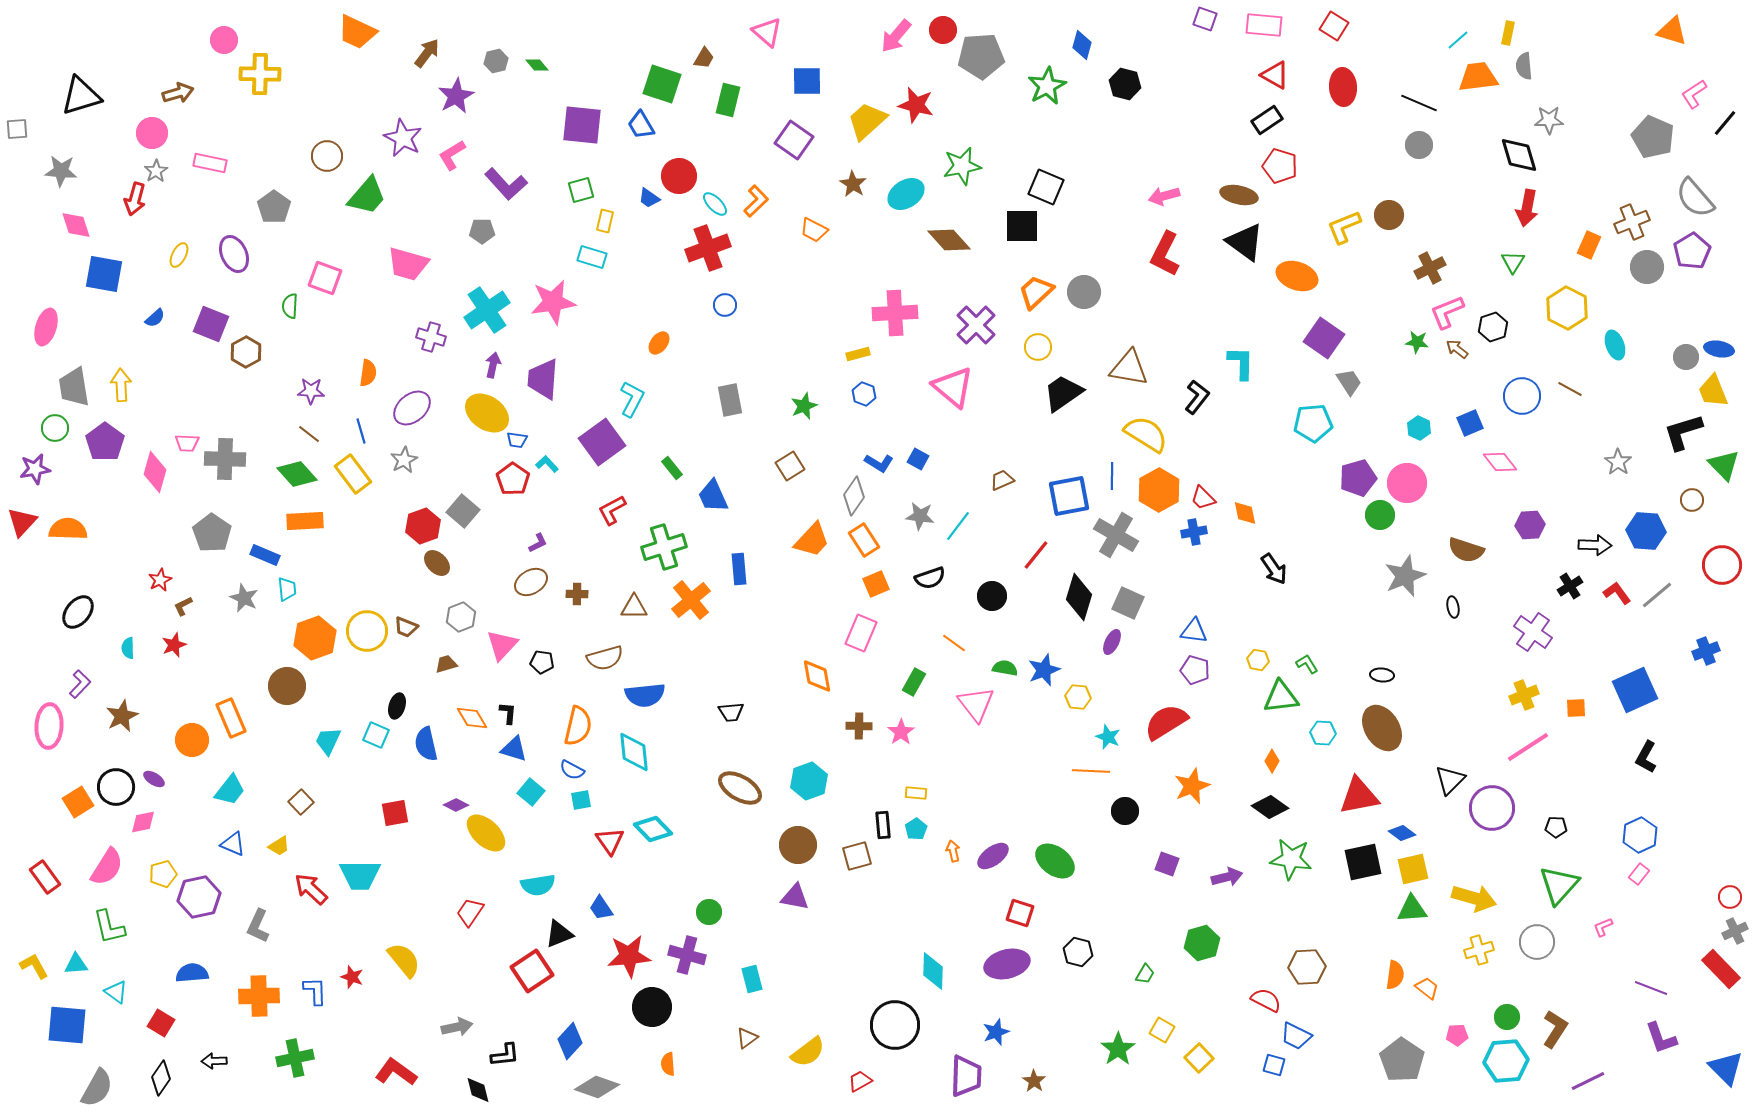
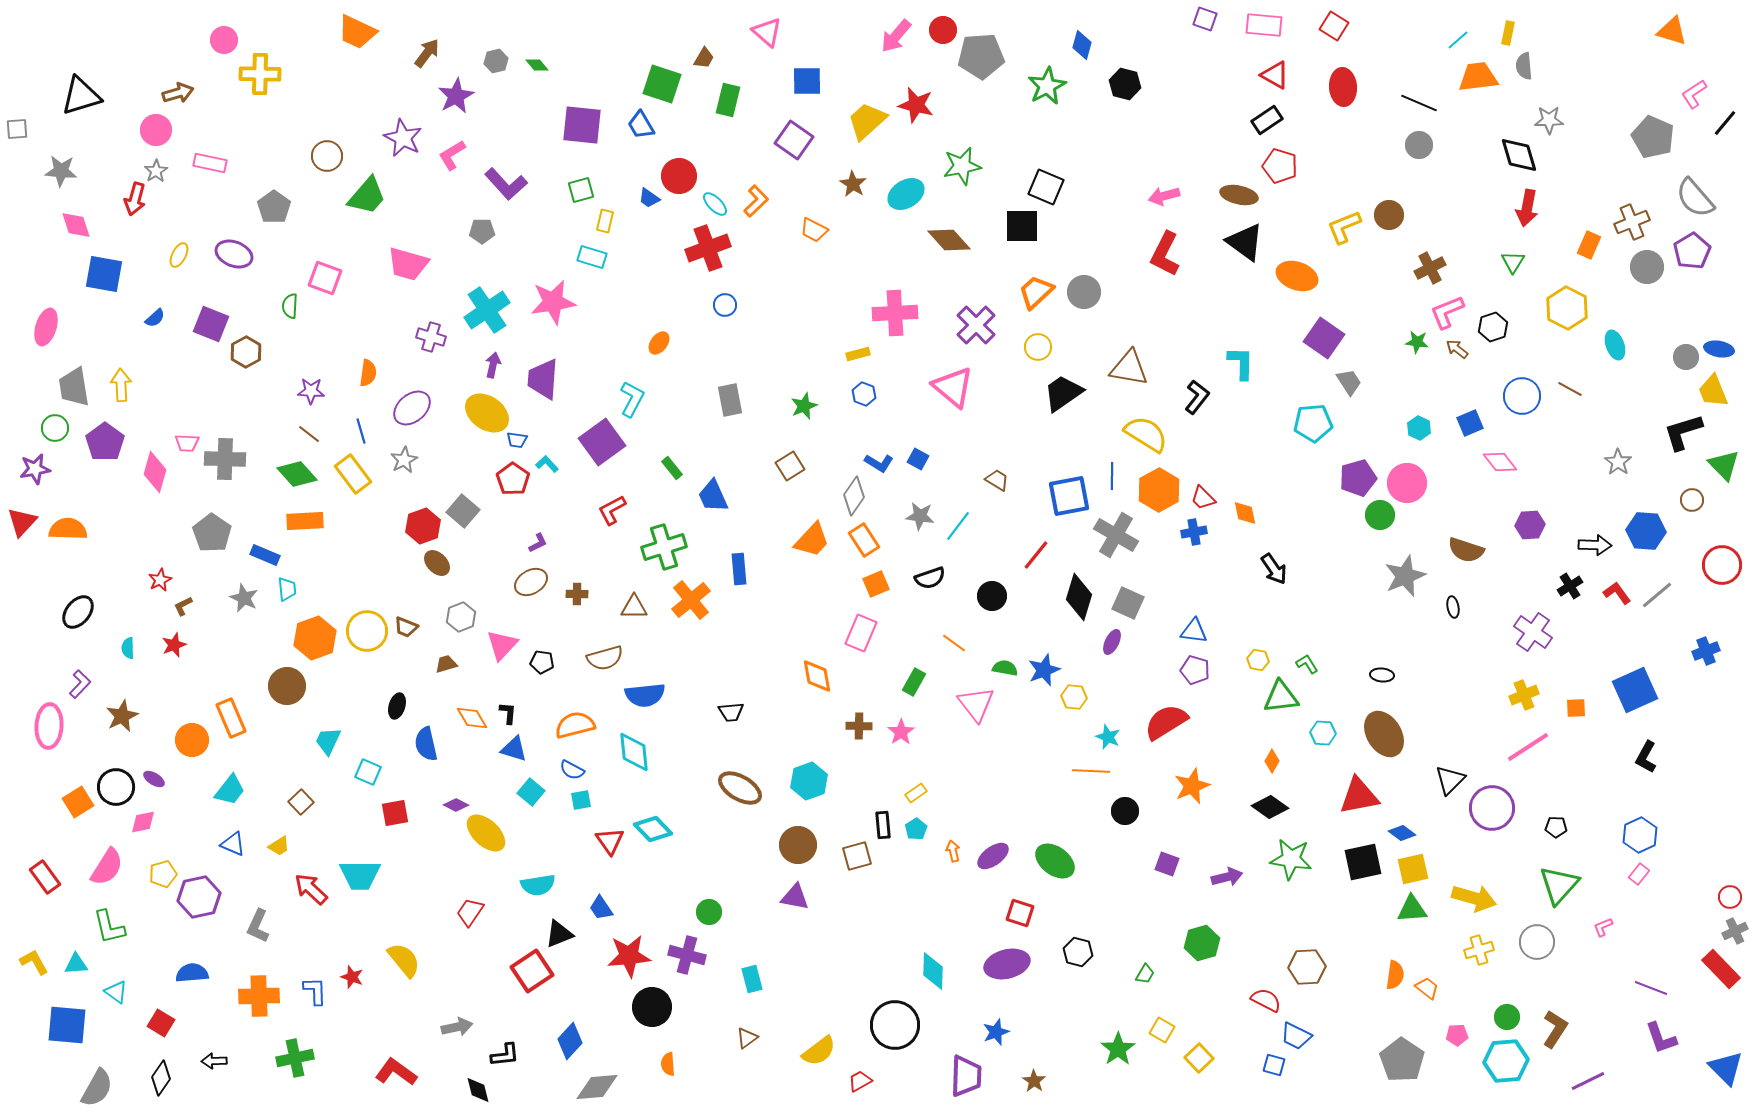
pink circle at (152, 133): moved 4 px right, 3 px up
purple ellipse at (234, 254): rotated 45 degrees counterclockwise
brown trapezoid at (1002, 480): moved 5 px left; rotated 55 degrees clockwise
yellow hexagon at (1078, 697): moved 4 px left
orange semicircle at (578, 726): moved 3 px left, 1 px up; rotated 117 degrees counterclockwise
brown ellipse at (1382, 728): moved 2 px right, 6 px down
cyan square at (376, 735): moved 8 px left, 37 px down
yellow rectangle at (916, 793): rotated 40 degrees counterclockwise
yellow L-shape at (34, 966): moved 4 px up
yellow semicircle at (808, 1052): moved 11 px right, 1 px up
gray diamond at (597, 1087): rotated 24 degrees counterclockwise
